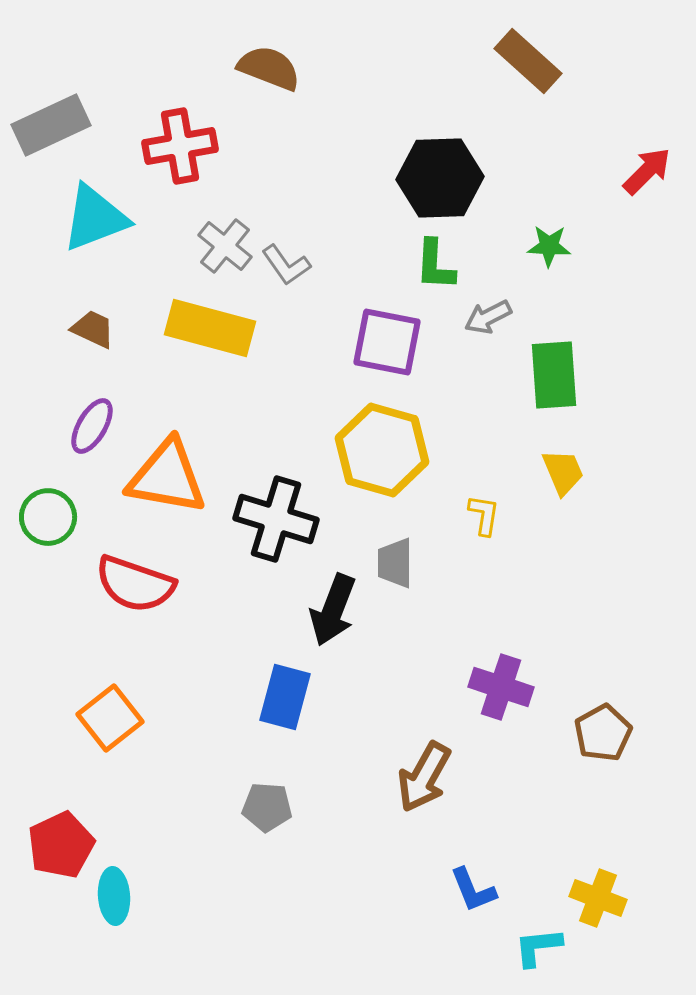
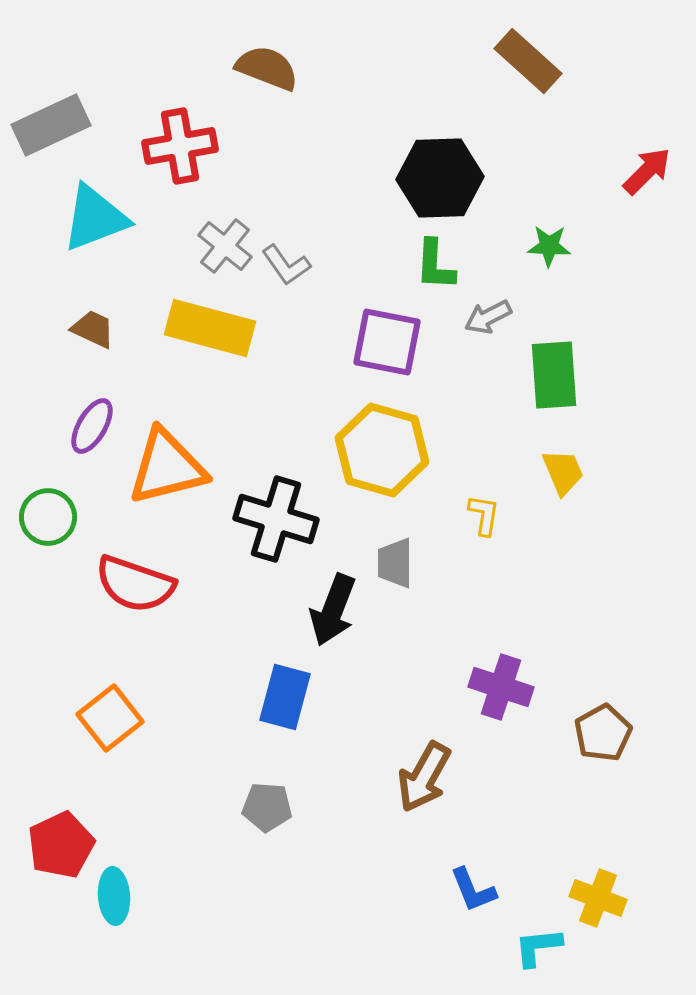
brown semicircle: moved 2 px left
orange triangle: moved 10 px up; rotated 24 degrees counterclockwise
